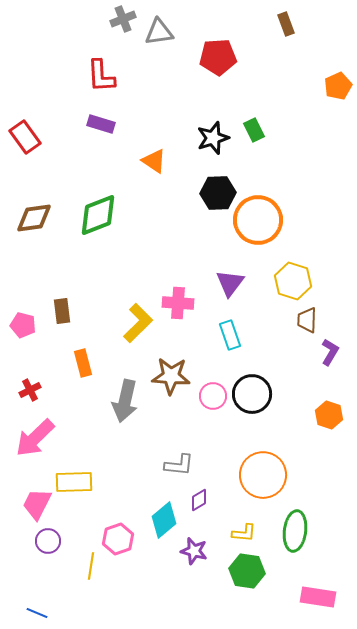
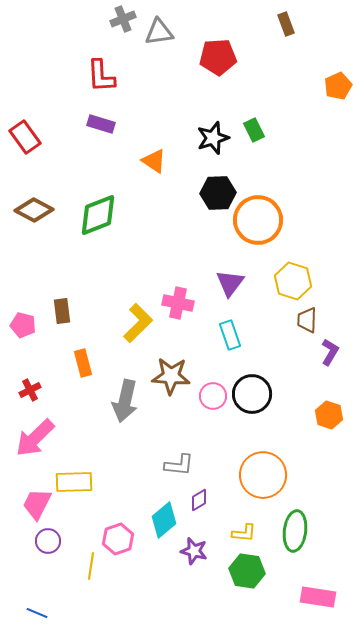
brown diamond at (34, 218): moved 8 px up; rotated 36 degrees clockwise
pink cross at (178, 303): rotated 8 degrees clockwise
